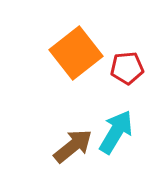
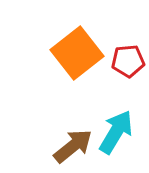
orange square: moved 1 px right
red pentagon: moved 1 px right, 7 px up
